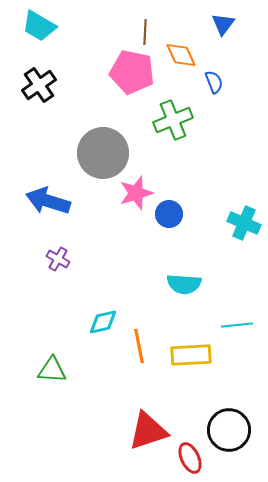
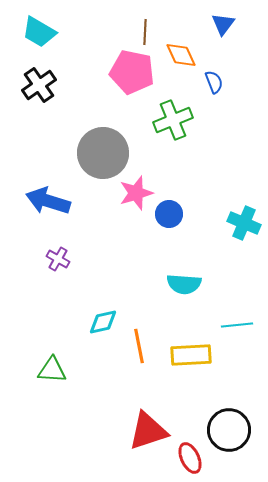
cyan trapezoid: moved 6 px down
